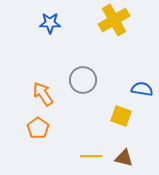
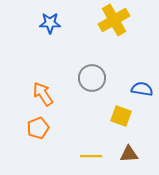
gray circle: moved 9 px right, 2 px up
orange pentagon: rotated 15 degrees clockwise
brown triangle: moved 5 px right, 4 px up; rotated 18 degrees counterclockwise
